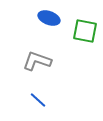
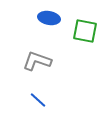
blue ellipse: rotated 10 degrees counterclockwise
